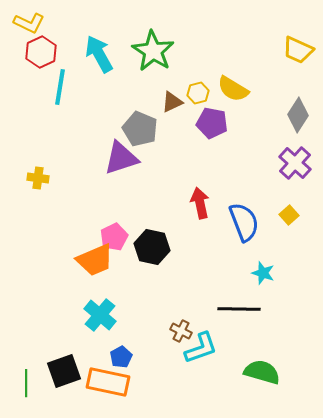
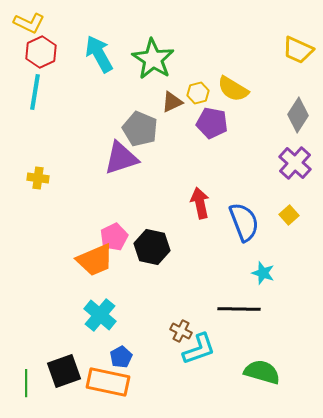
green star: moved 8 px down
cyan line: moved 25 px left, 5 px down
cyan L-shape: moved 2 px left, 1 px down
